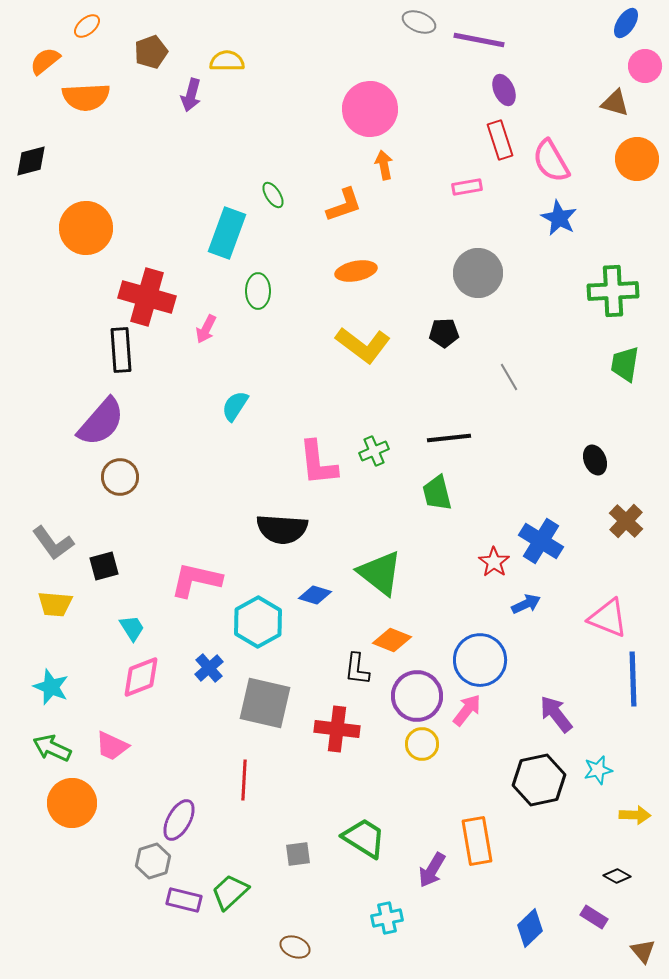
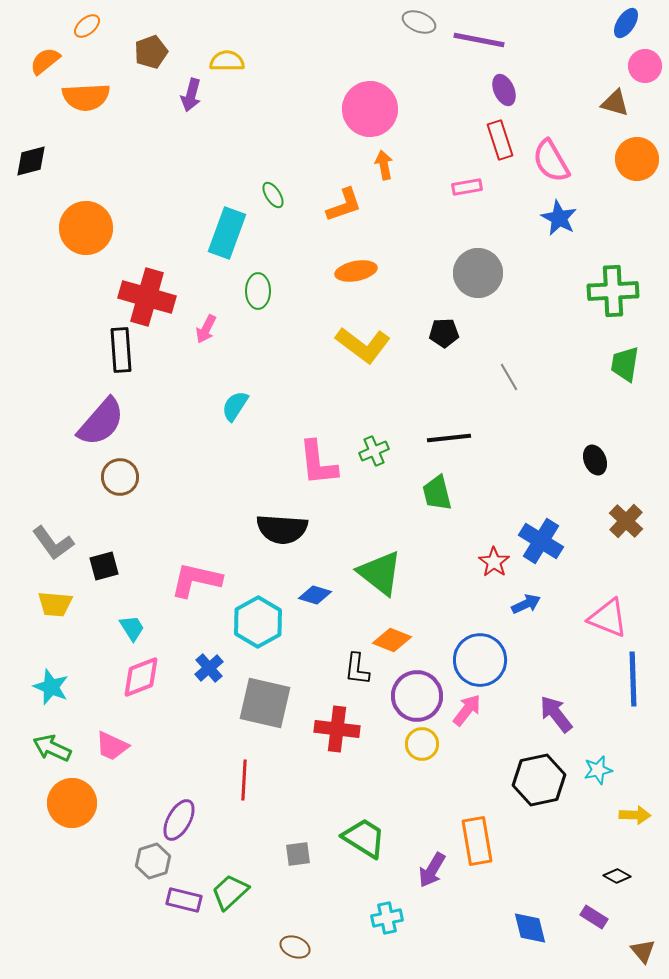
blue diamond at (530, 928): rotated 60 degrees counterclockwise
